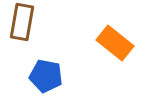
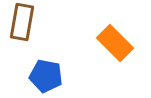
orange rectangle: rotated 6 degrees clockwise
